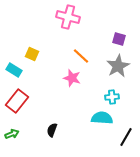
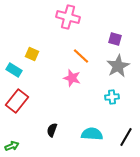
purple square: moved 4 px left
cyan semicircle: moved 10 px left, 16 px down
green arrow: moved 12 px down
